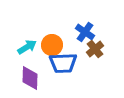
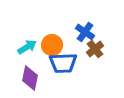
purple diamond: rotated 10 degrees clockwise
